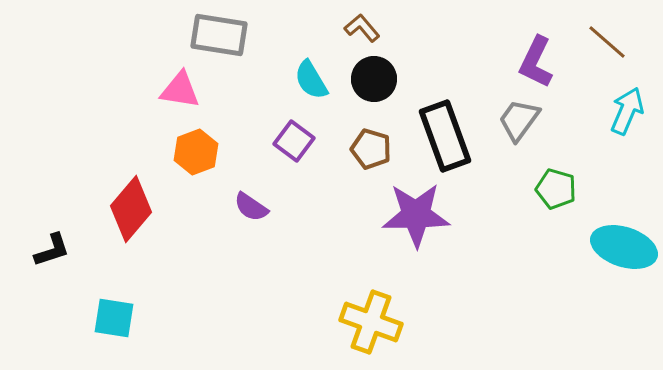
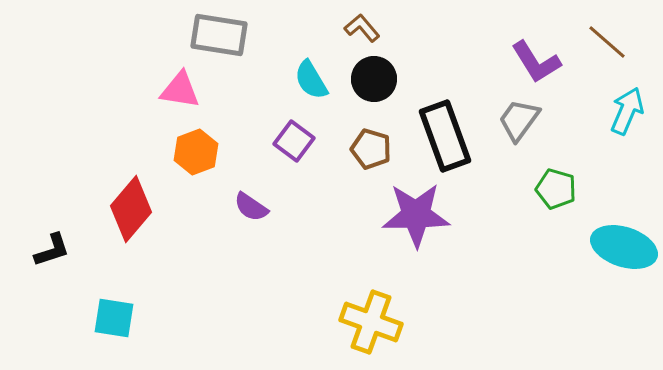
purple L-shape: rotated 58 degrees counterclockwise
